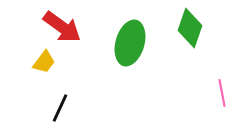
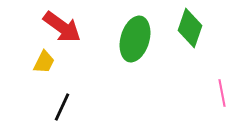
green ellipse: moved 5 px right, 4 px up
yellow trapezoid: rotated 10 degrees counterclockwise
black line: moved 2 px right, 1 px up
